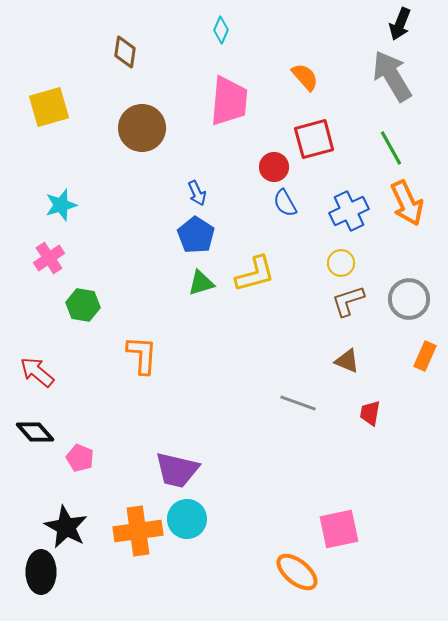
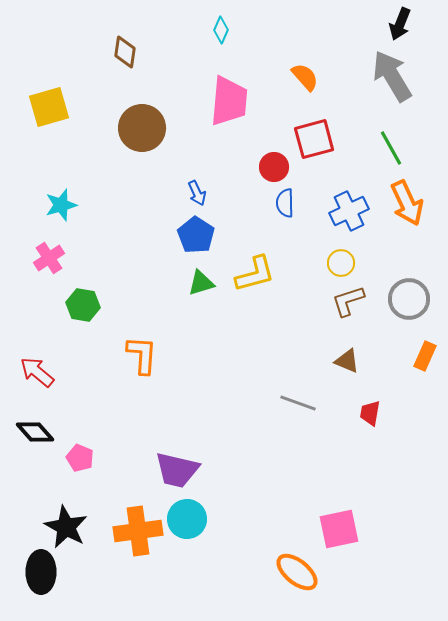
blue semicircle: rotated 28 degrees clockwise
